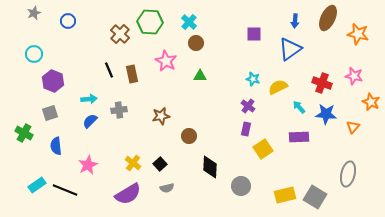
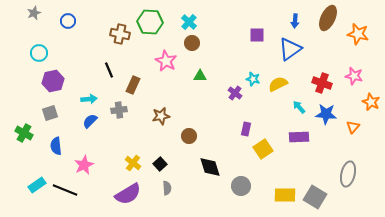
brown cross at (120, 34): rotated 30 degrees counterclockwise
purple square at (254, 34): moved 3 px right, 1 px down
brown circle at (196, 43): moved 4 px left
cyan circle at (34, 54): moved 5 px right, 1 px up
brown rectangle at (132, 74): moved 1 px right, 11 px down; rotated 36 degrees clockwise
purple hexagon at (53, 81): rotated 25 degrees clockwise
yellow semicircle at (278, 87): moved 3 px up
purple cross at (248, 106): moved 13 px left, 13 px up
pink star at (88, 165): moved 4 px left
black diamond at (210, 167): rotated 20 degrees counterclockwise
gray semicircle at (167, 188): rotated 80 degrees counterclockwise
yellow rectangle at (285, 195): rotated 15 degrees clockwise
